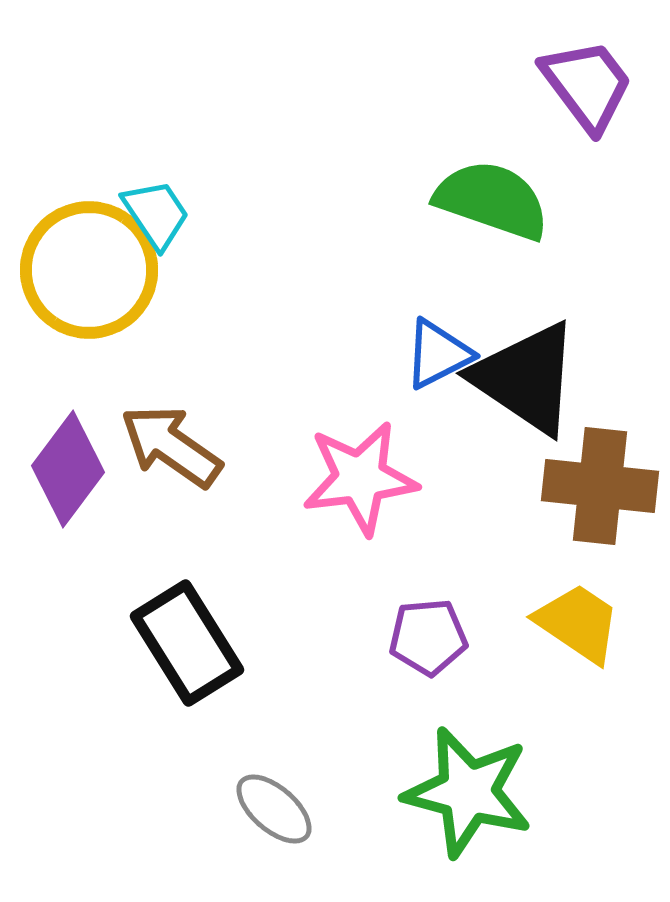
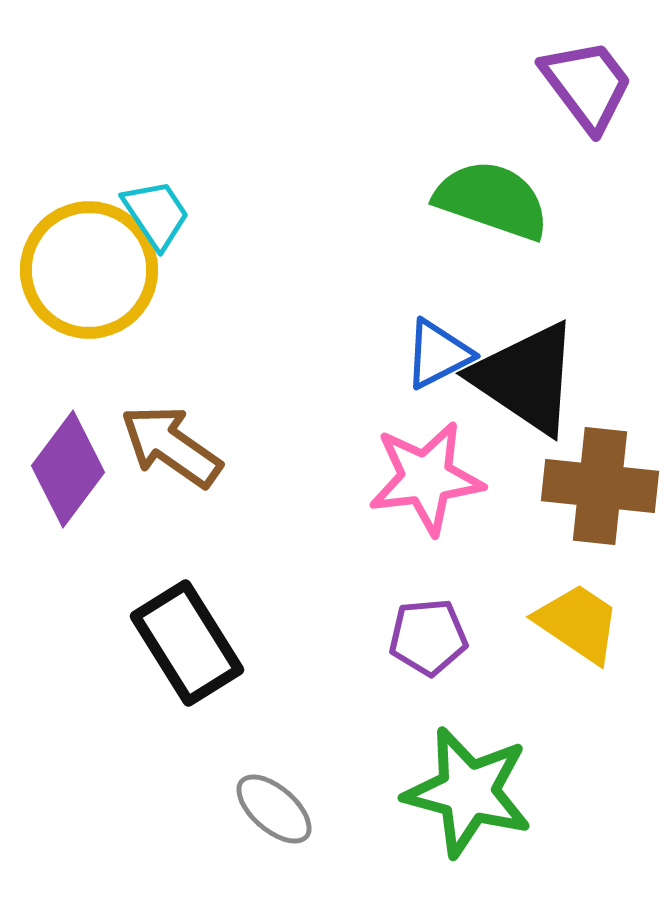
pink star: moved 66 px right
